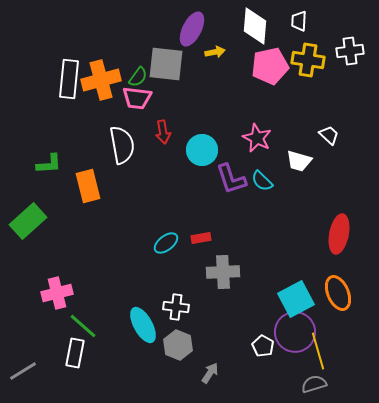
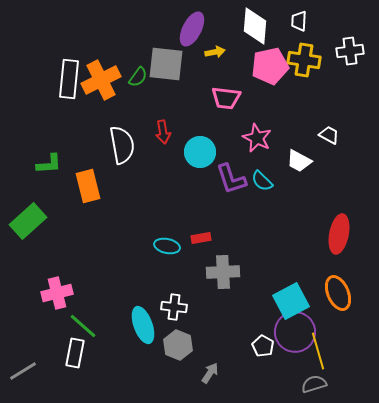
yellow cross at (308, 60): moved 4 px left
orange cross at (101, 80): rotated 12 degrees counterclockwise
pink trapezoid at (137, 98): moved 89 px right
white trapezoid at (329, 135): rotated 15 degrees counterclockwise
cyan circle at (202, 150): moved 2 px left, 2 px down
white trapezoid at (299, 161): rotated 12 degrees clockwise
cyan ellipse at (166, 243): moved 1 px right, 3 px down; rotated 50 degrees clockwise
cyan square at (296, 299): moved 5 px left, 2 px down
white cross at (176, 307): moved 2 px left
cyan ellipse at (143, 325): rotated 9 degrees clockwise
